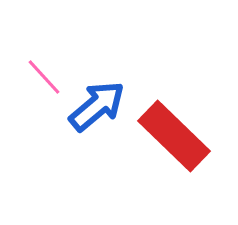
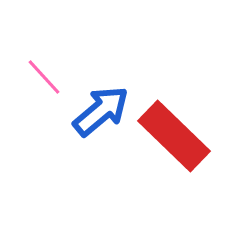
blue arrow: moved 4 px right, 5 px down
